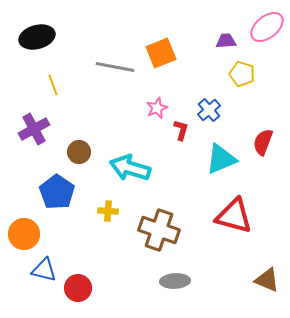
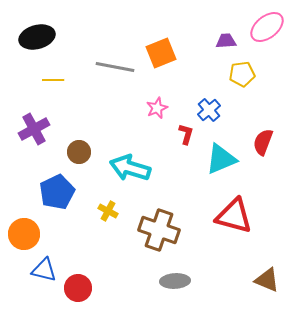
yellow pentagon: rotated 25 degrees counterclockwise
yellow line: moved 5 px up; rotated 70 degrees counterclockwise
red L-shape: moved 5 px right, 4 px down
blue pentagon: rotated 12 degrees clockwise
yellow cross: rotated 24 degrees clockwise
